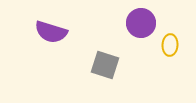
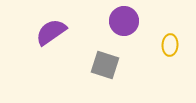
purple circle: moved 17 px left, 2 px up
purple semicircle: rotated 128 degrees clockwise
